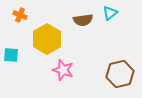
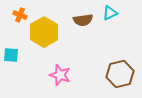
cyan triangle: rotated 14 degrees clockwise
yellow hexagon: moved 3 px left, 7 px up
pink star: moved 3 px left, 5 px down
